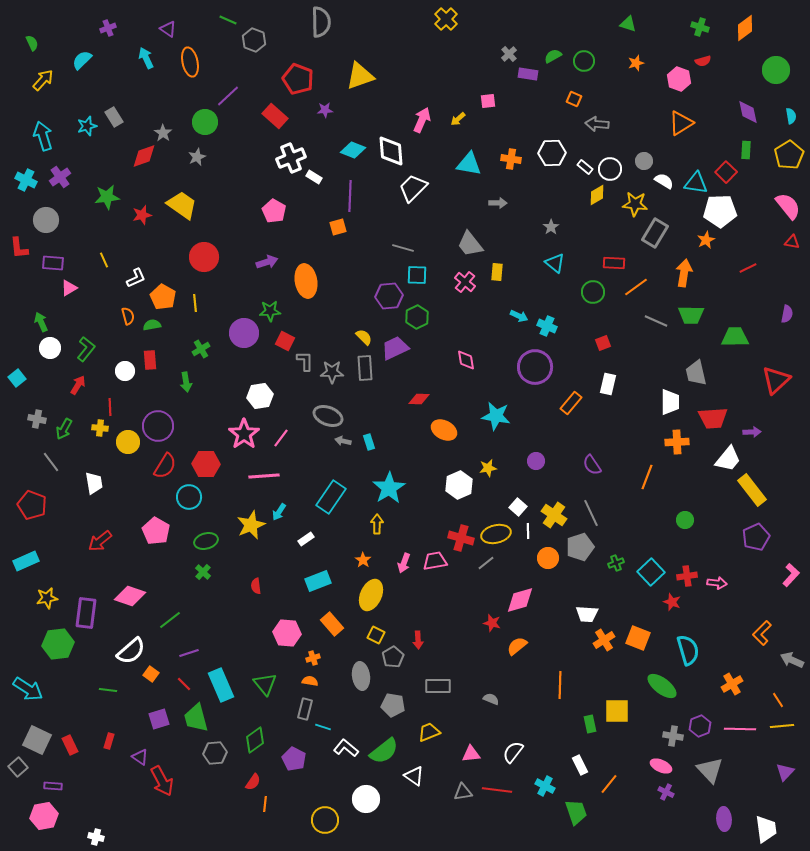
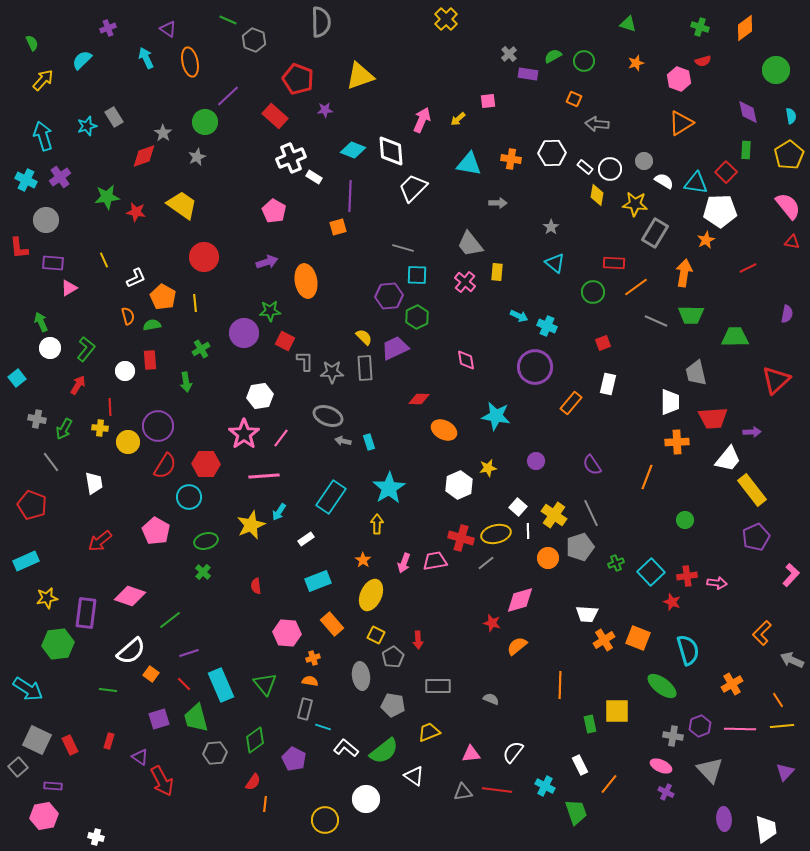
yellow diamond at (597, 195): rotated 50 degrees counterclockwise
red star at (142, 215): moved 6 px left, 3 px up; rotated 24 degrees clockwise
